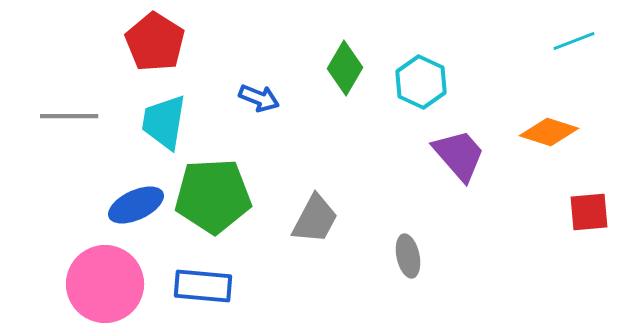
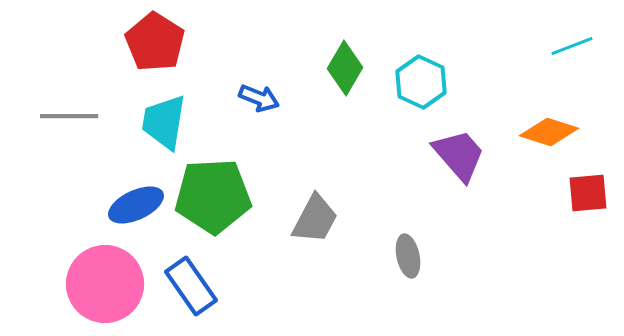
cyan line: moved 2 px left, 5 px down
red square: moved 1 px left, 19 px up
blue rectangle: moved 12 px left; rotated 50 degrees clockwise
